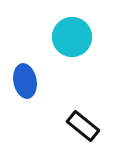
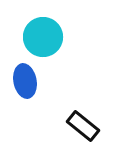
cyan circle: moved 29 px left
